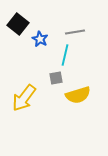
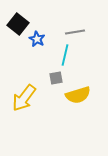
blue star: moved 3 px left
